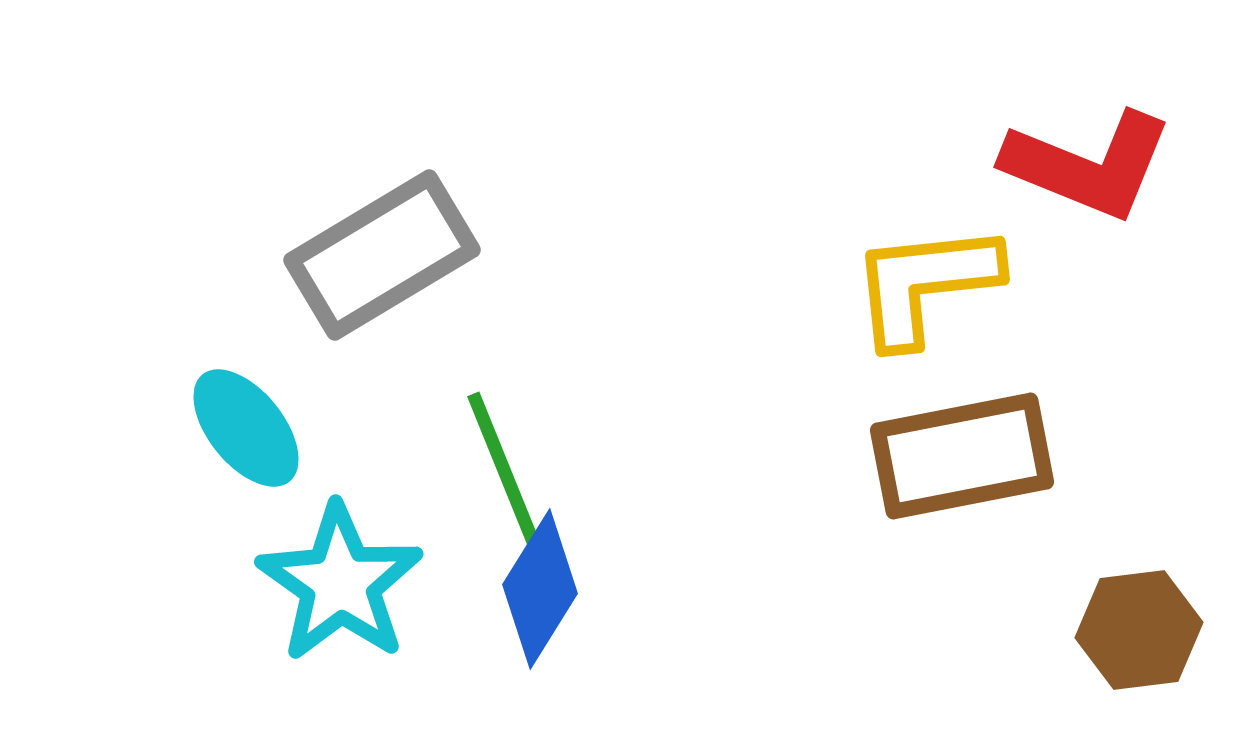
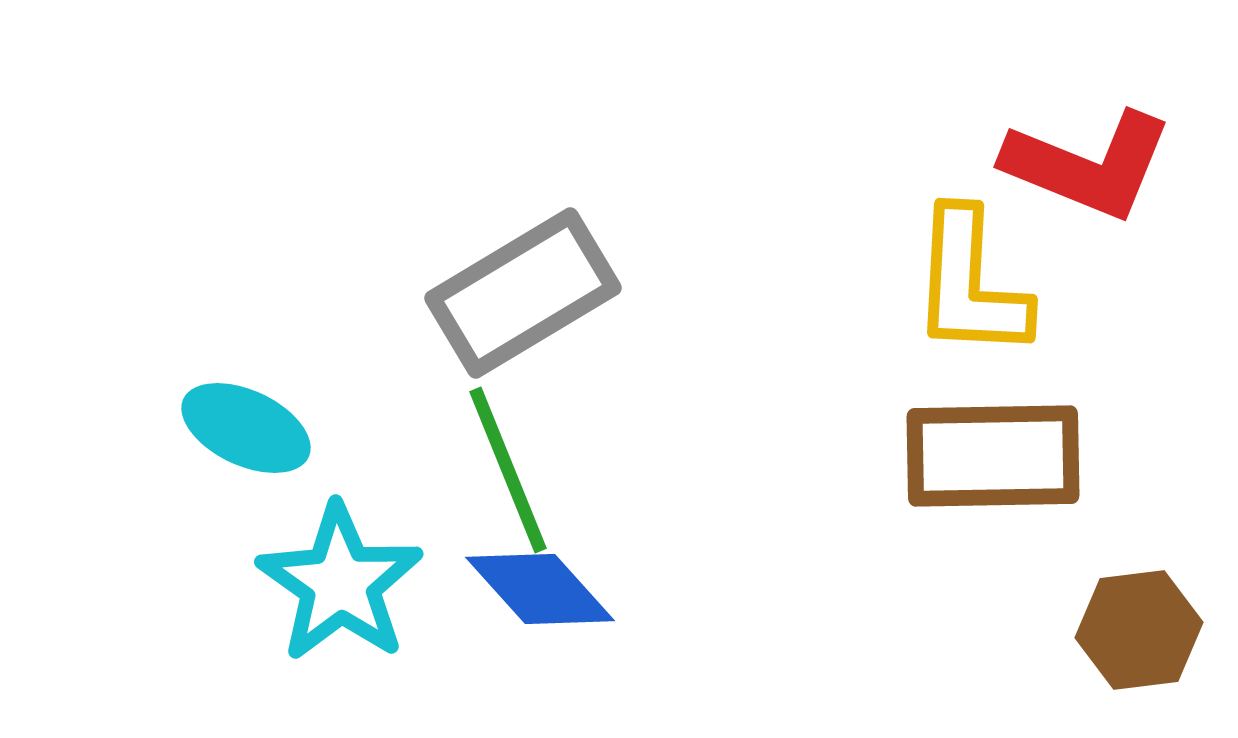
gray rectangle: moved 141 px right, 38 px down
yellow L-shape: moved 45 px right; rotated 81 degrees counterclockwise
cyan ellipse: rotated 26 degrees counterclockwise
brown rectangle: moved 31 px right; rotated 10 degrees clockwise
green line: moved 2 px right, 5 px up
blue diamond: rotated 74 degrees counterclockwise
